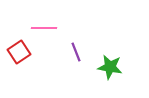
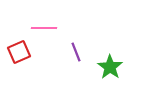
red square: rotated 10 degrees clockwise
green star: rotated 25 degrees clockwise
